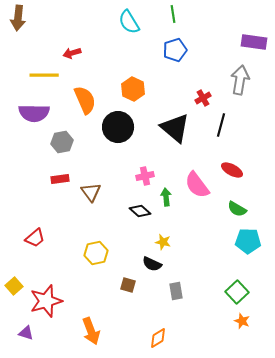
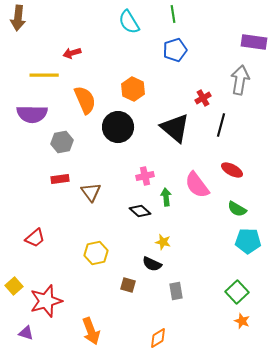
purple semicircle: moved 2 px left, 1 px down
